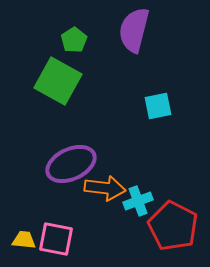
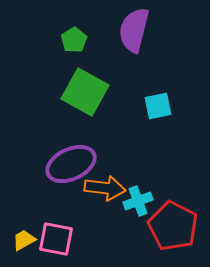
green square: moved 27 px right, 11 px down
yellow trapezoid: rotated 35 degrees counterclockwise
